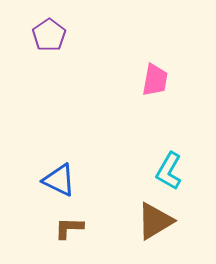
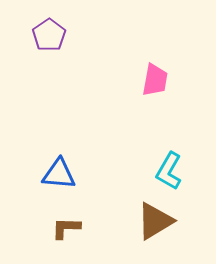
blue triangle: moved 6 px up; rotated 21 degrees counterclockwise
brown L-shape: moved 3 px left
